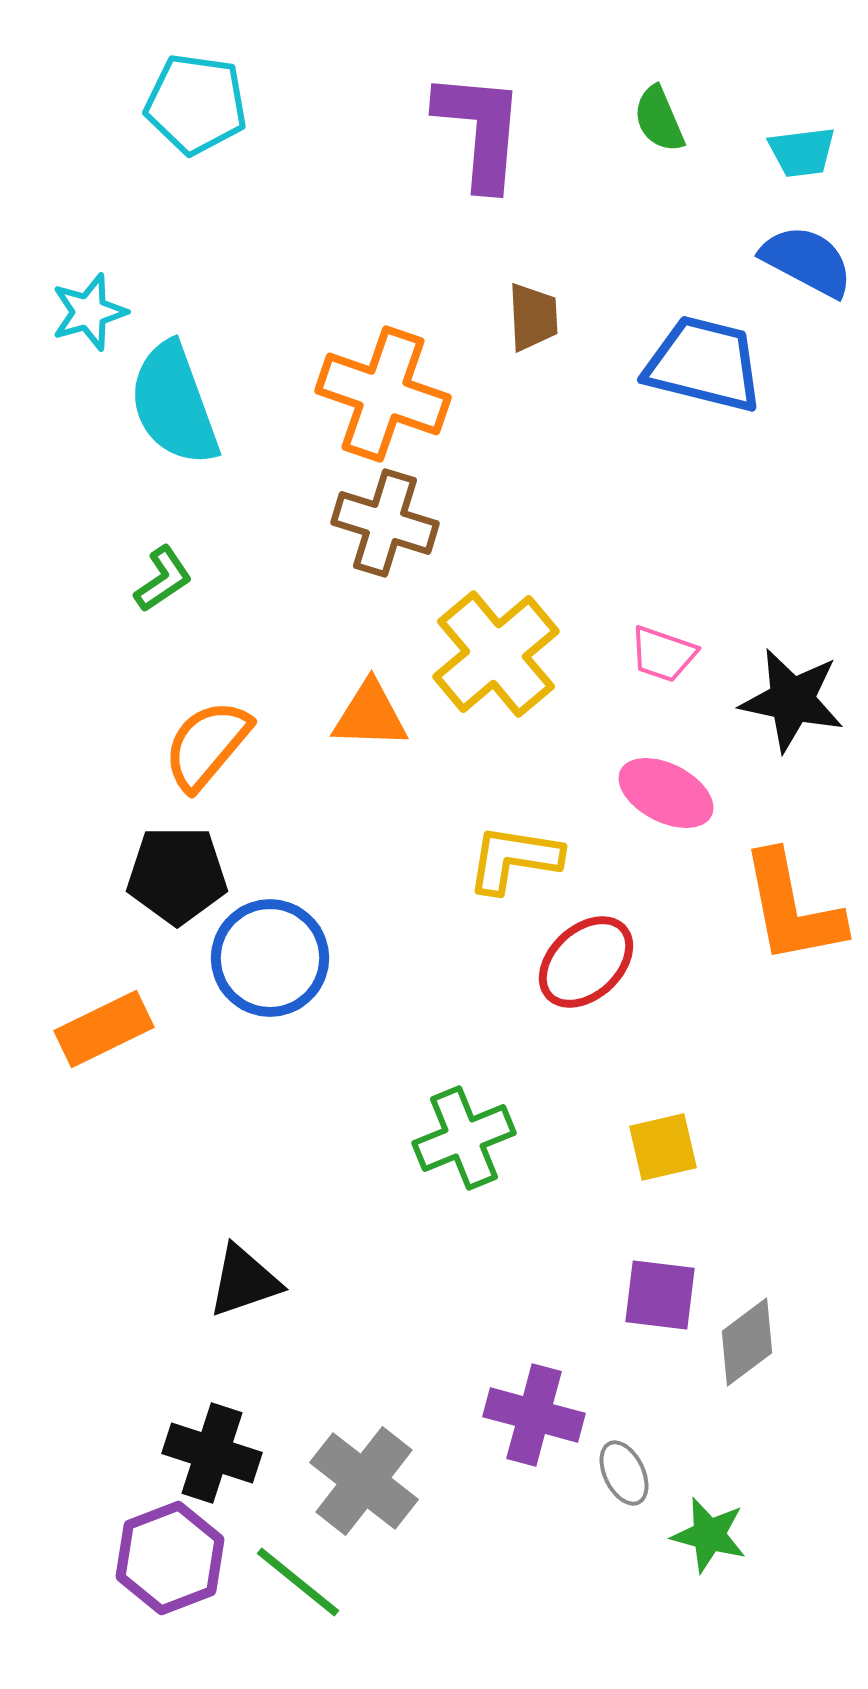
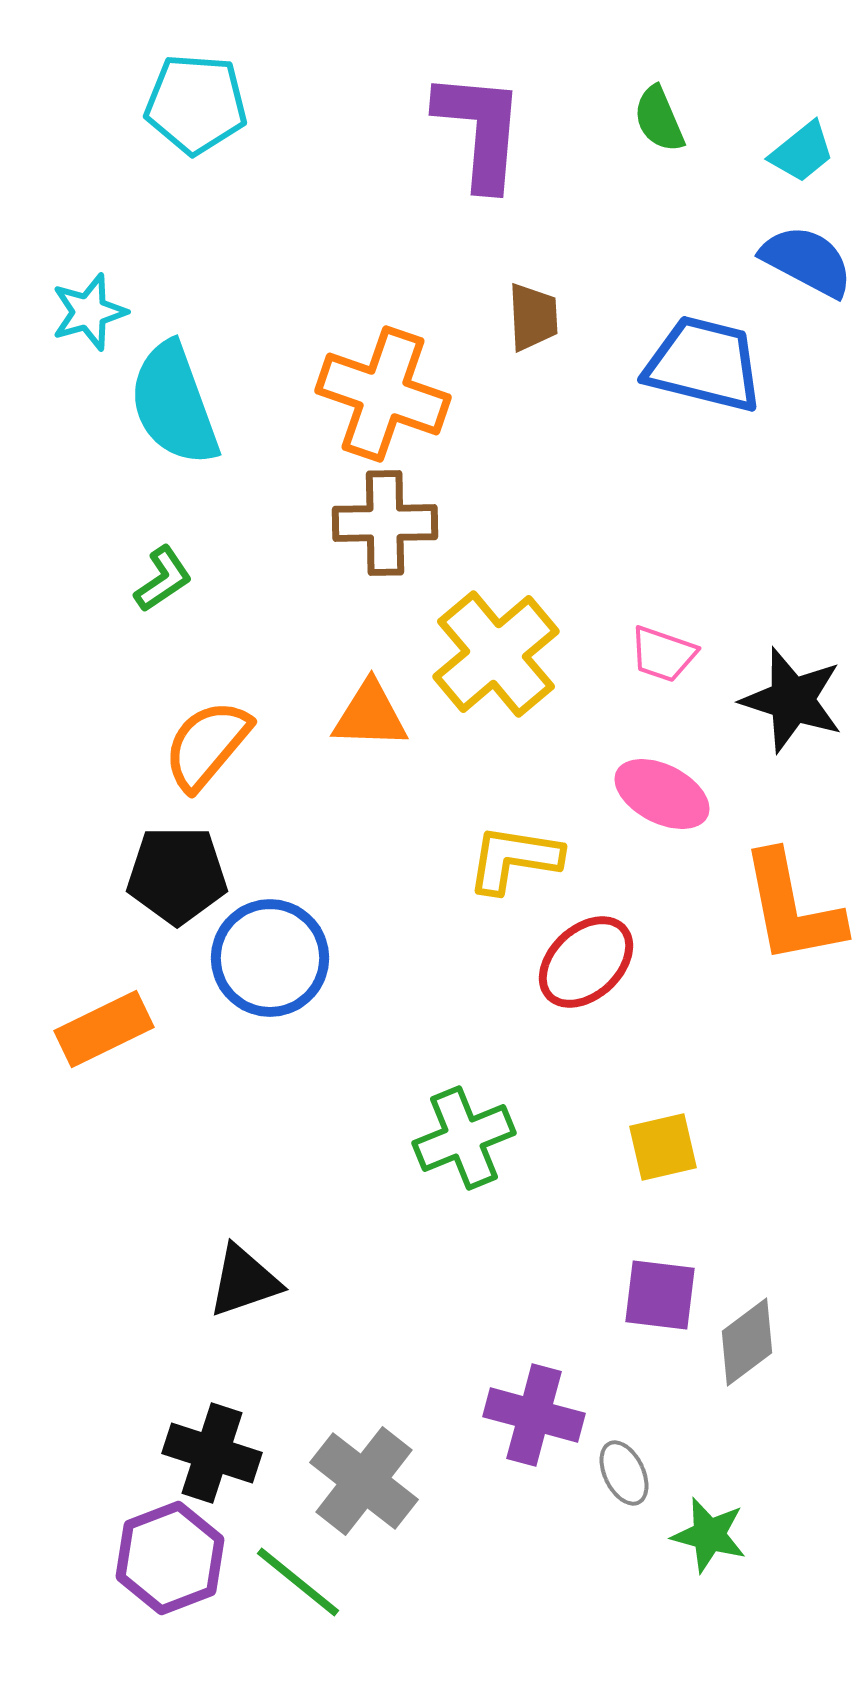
cyan pentagon: rotated 4 degrees counterclockwise
cyan trapezoid: rotated 32 degrees counterclockwise
brown cross: rotated 18 degrees counterclockwise
black star: rotated 6 degrees clockwise
pink ellipse: moved 4 px left, 1 px down
